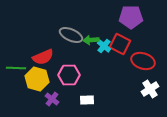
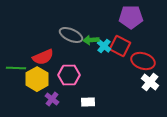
red square: moved 2 px down
yellow hexagon: rotated 15 degrees clockwise
white cross: moved 7 px up; rotated 18 degrees counterclockwise
white rectangle: moved 1 px right, 2 px down
